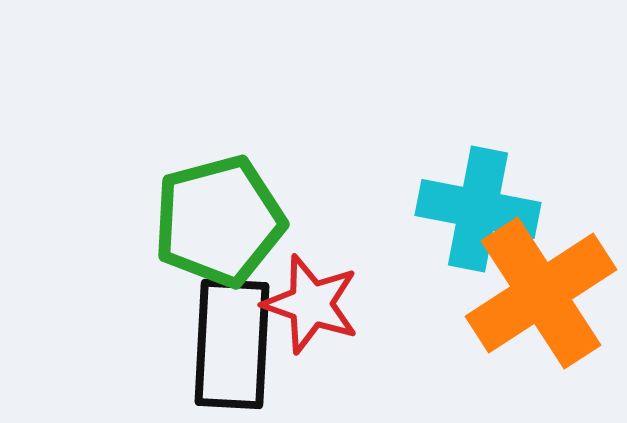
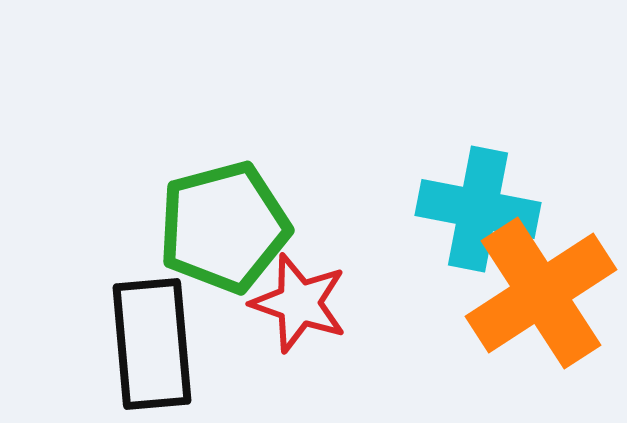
green pentagon: moved 5 px right, 6 px down
red star: moved 12 px left, 1 px up
black rectangle: moved 80 px left; rotated 8 degrees counterclockwise
